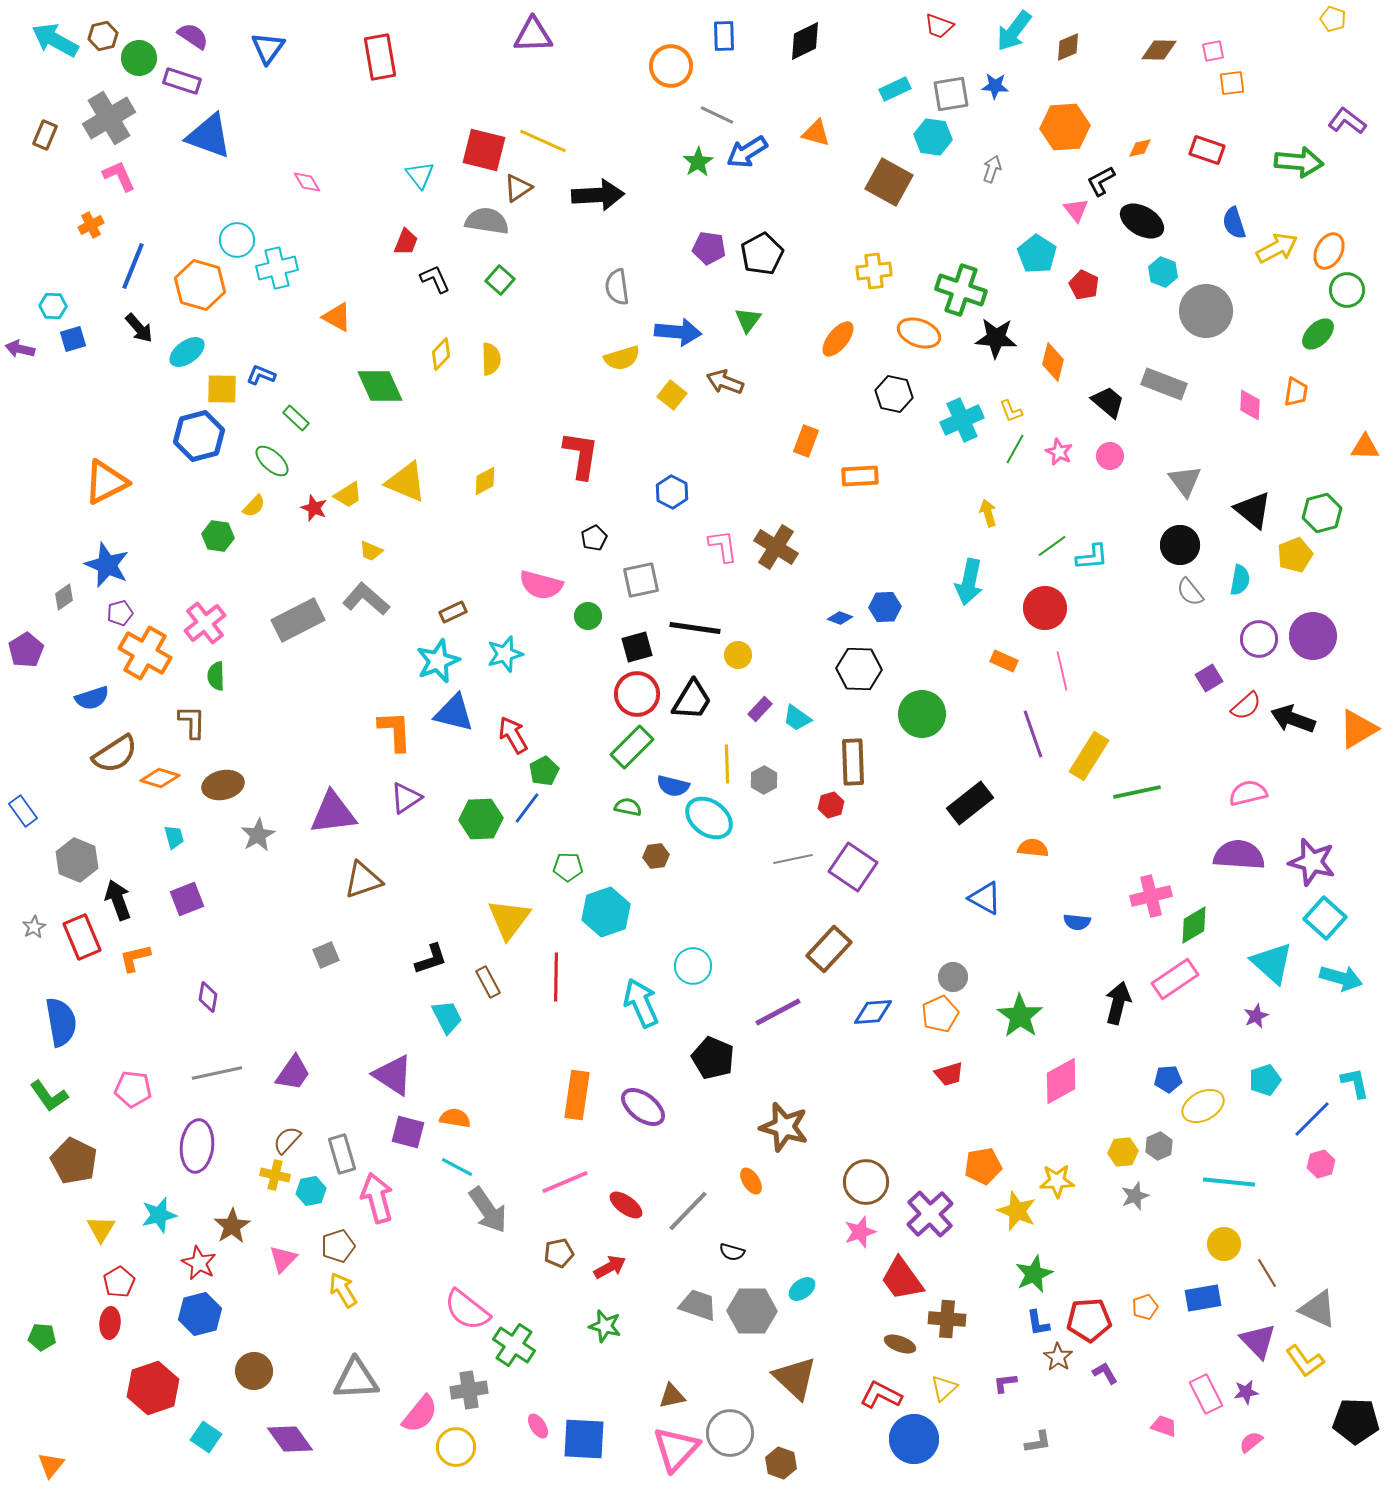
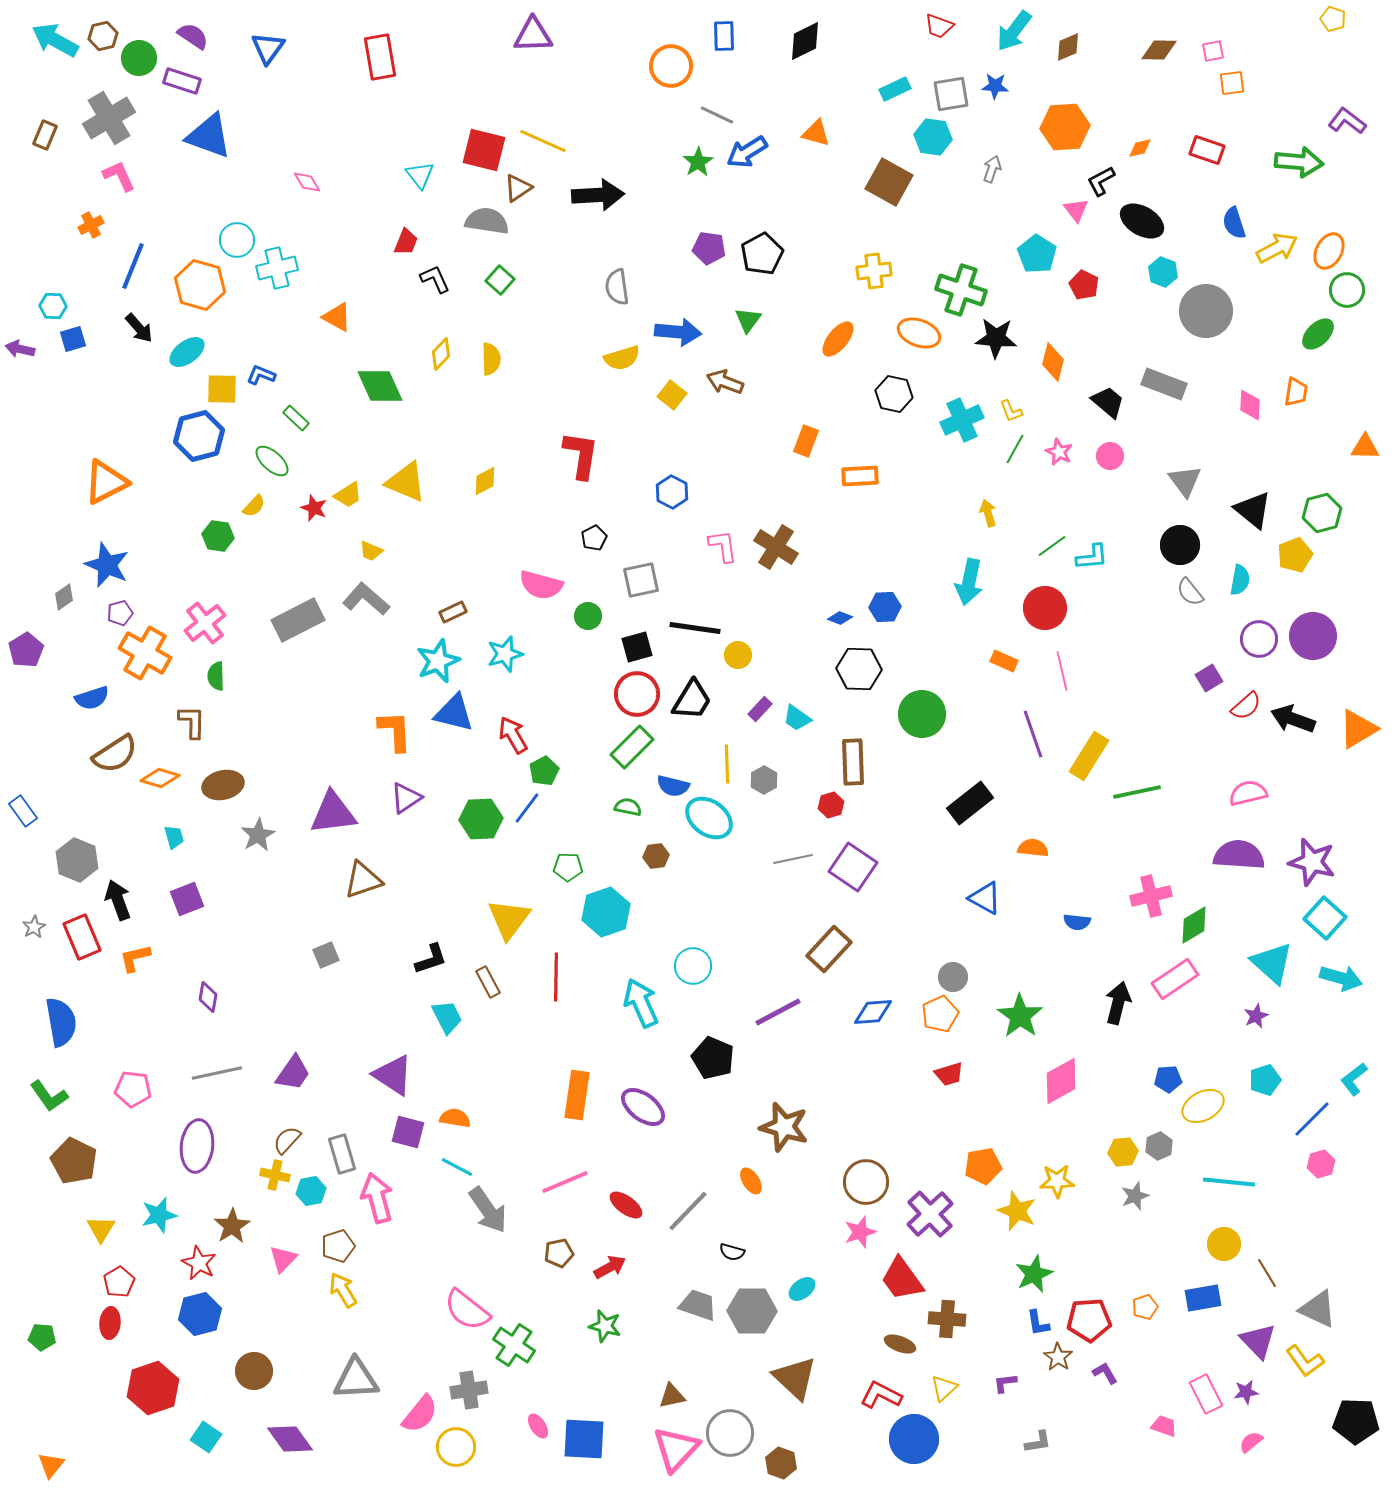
cyan L-shape at (1355, 1083): moved 1 px left, 4 px up; rotated 116 degrees counterclockwise
